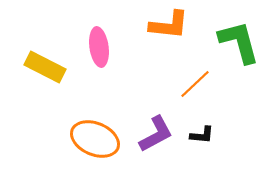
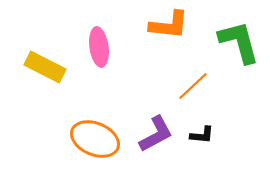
orange line: moved 2 px left, 2 px down
